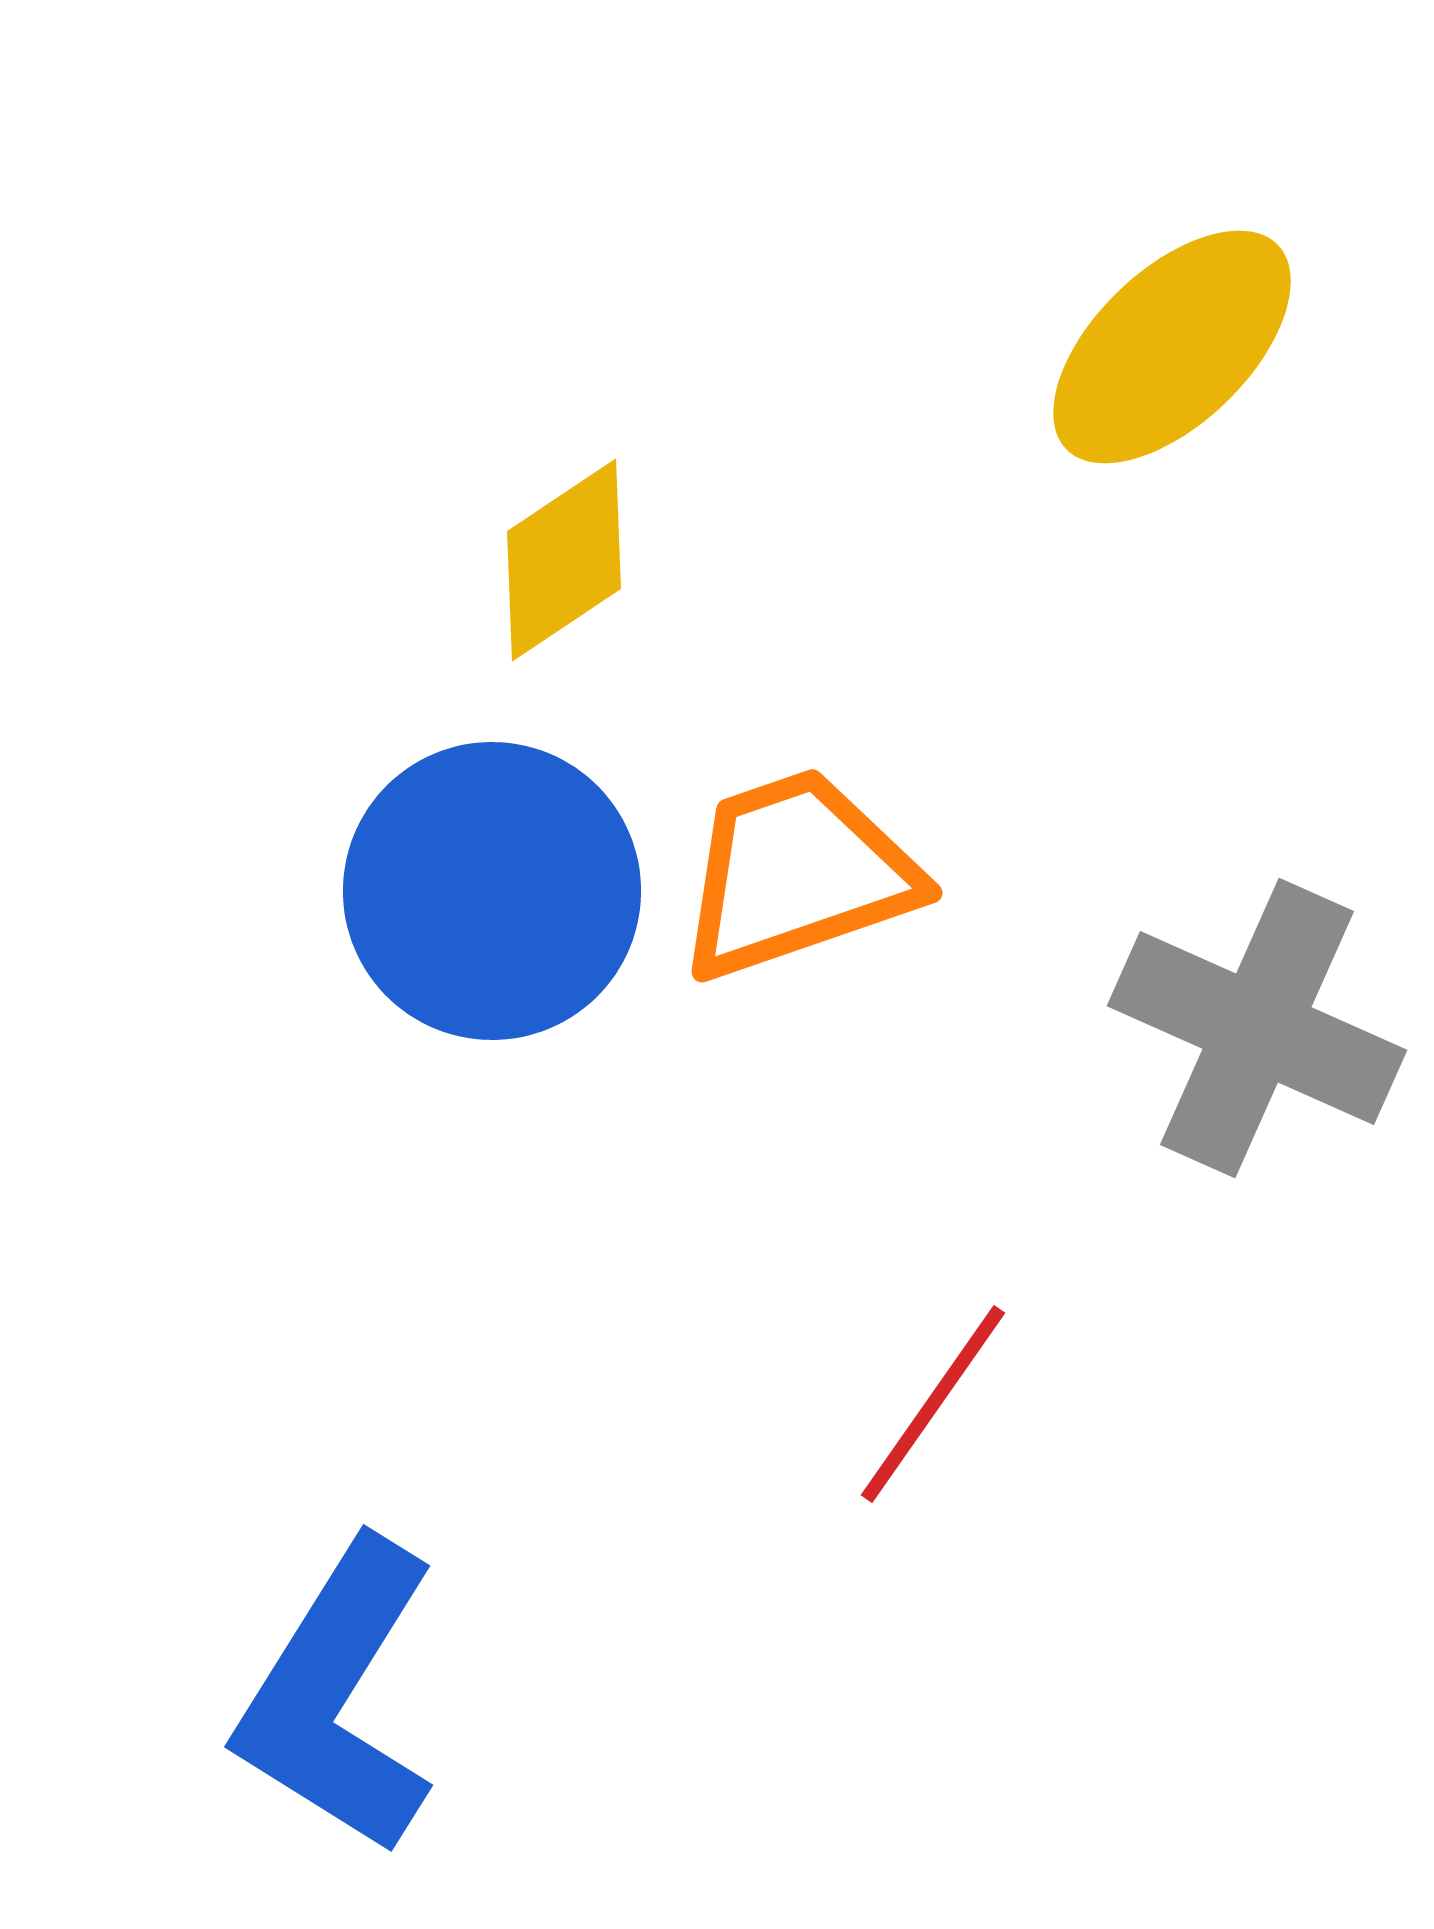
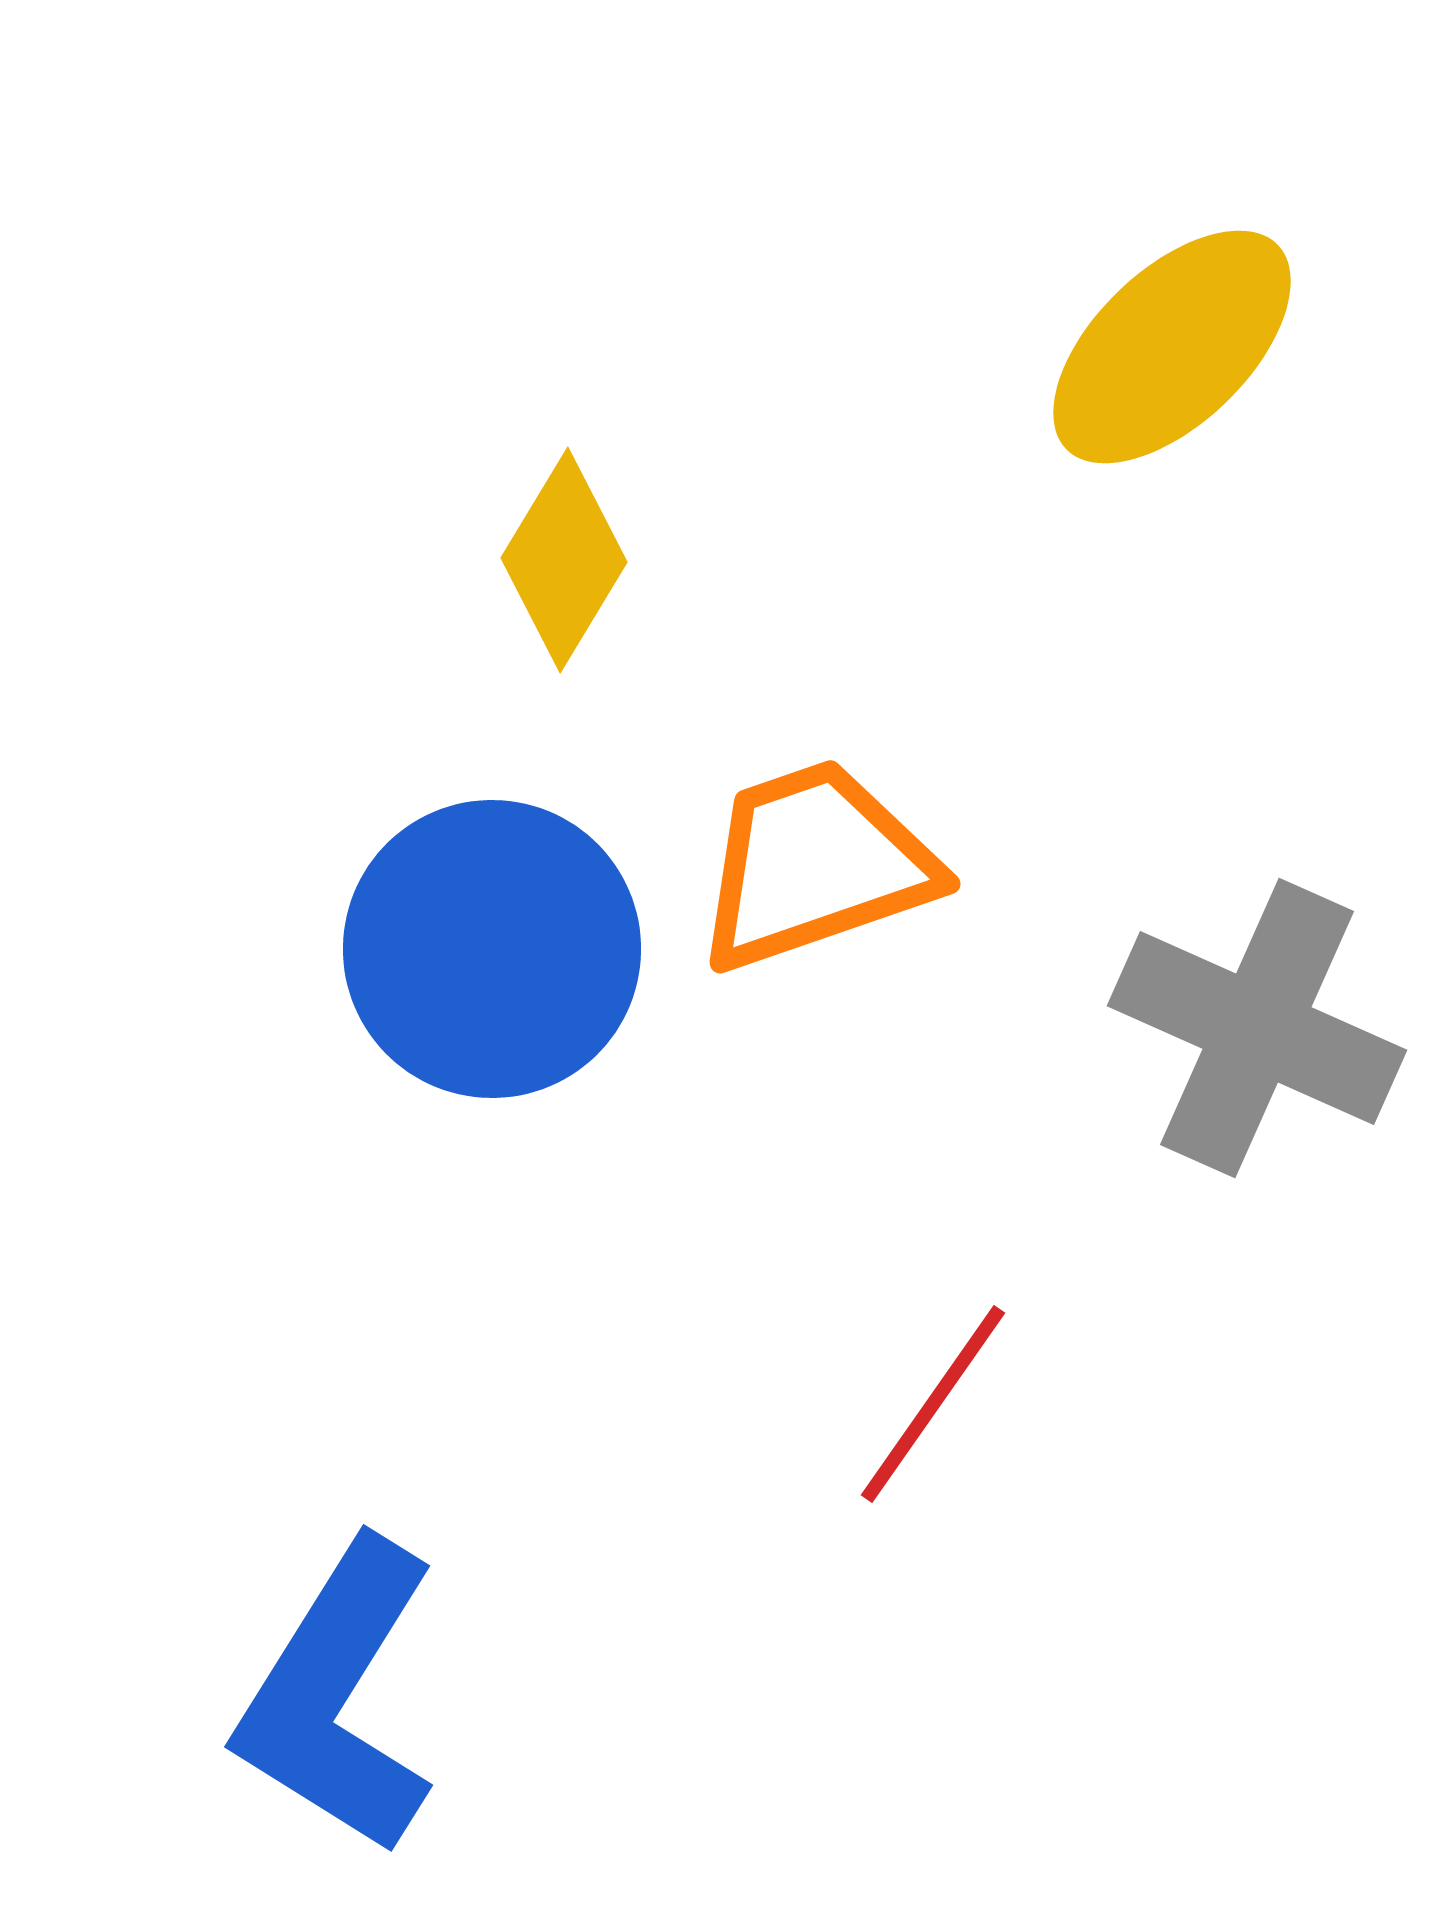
yellow diamond: rotated 25 degrees counterclockwise
orange trapezoid: moved 18 px right, 9 px up
blue circle: moved 58 px down
